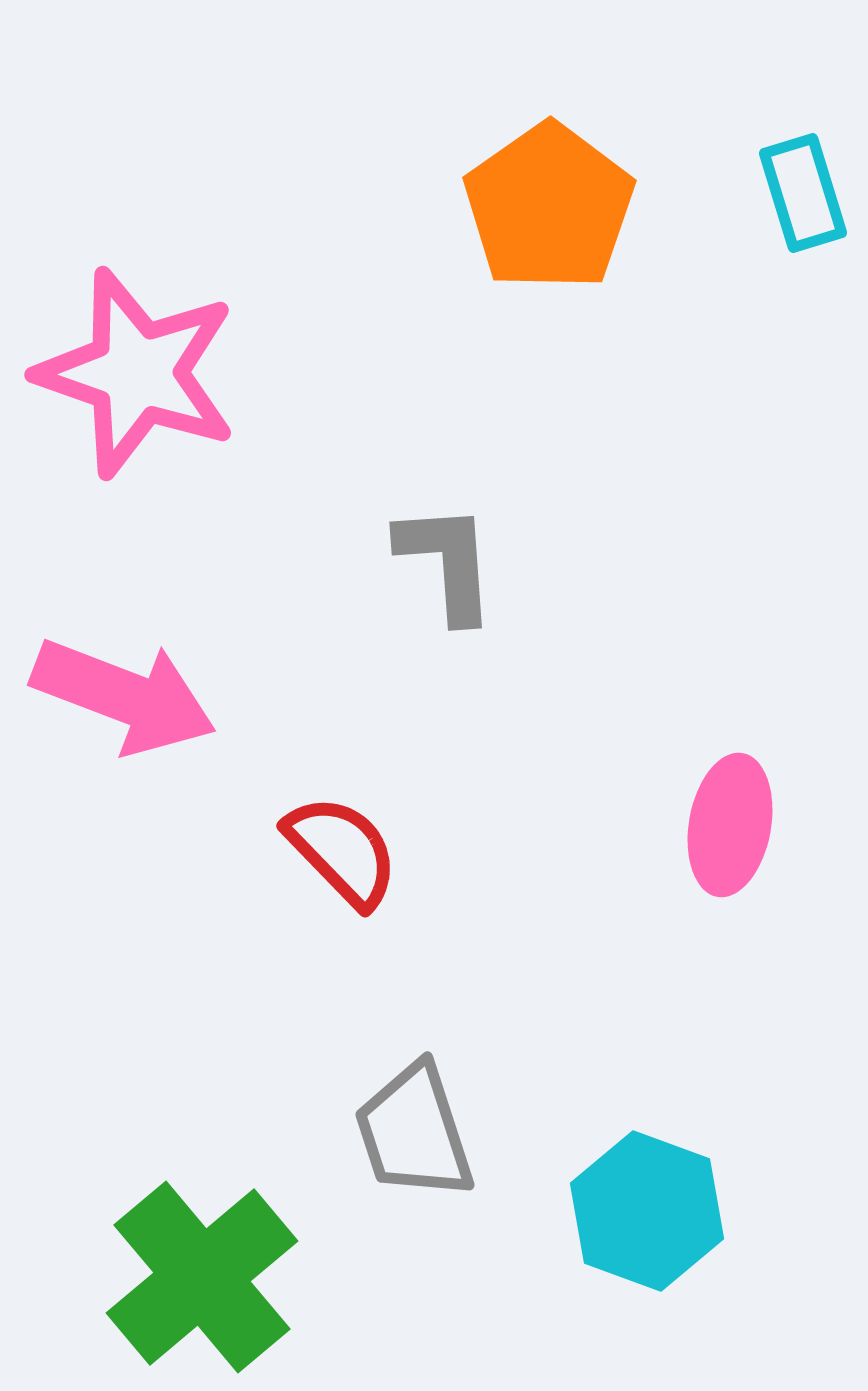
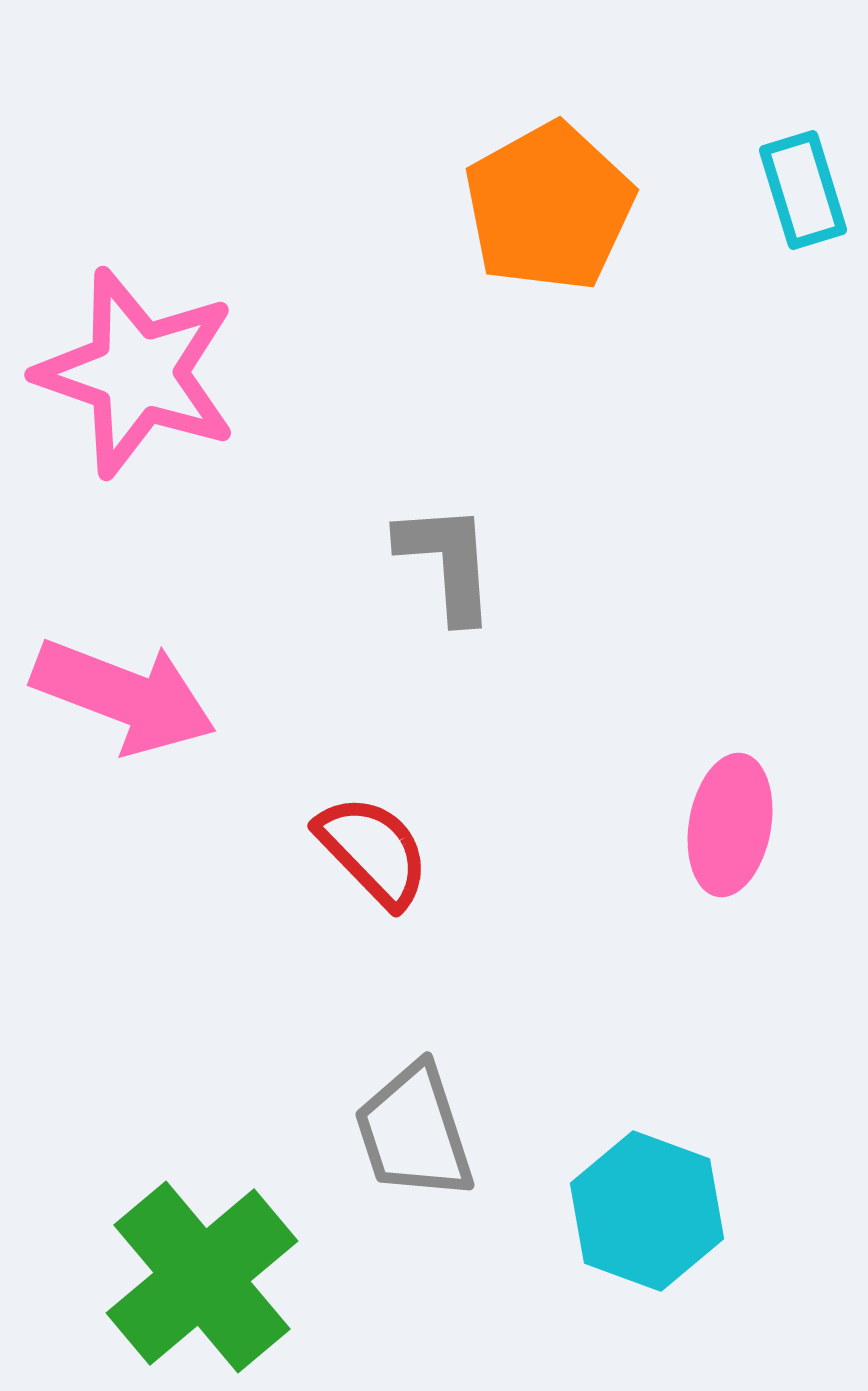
cyan rectangle: moved 3 px up
orange pentagon: rotated 6 degrees clockwise
red semicircle: moved 31 px right
